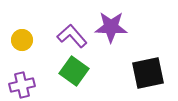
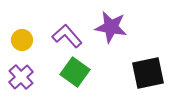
purple star: rotated 8 degrees clockwise
purple L-shape: moved 5 px left
green square: moved 1 px right, 1 px down
purple cross: moved 1 px left, 8 px up; rotated 30 degrees counterclockwise
